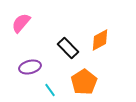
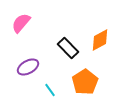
purple ellipse: moved 2 px left; rotated 15 degrees counterclockwise
orange pentagon: moved 1 px right
